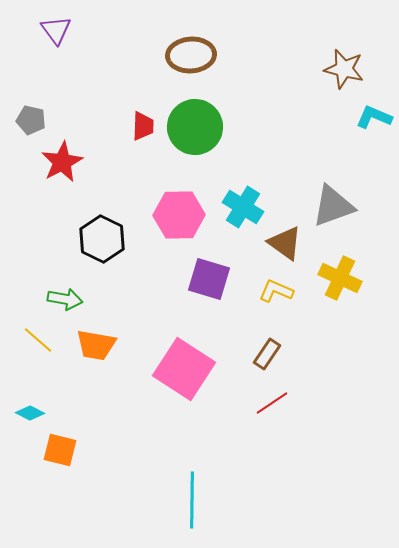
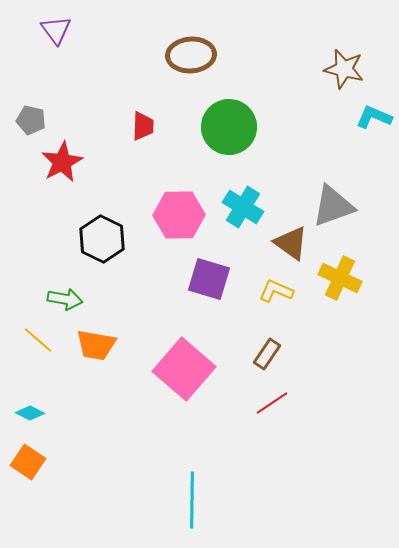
green circle: moved 34 px right
brown triangle: moved 6 px right
pink square: rotated 8 degrees clockwise
orange square: moved 32 px left, 12 px down; rotated 20 degrees clockwise
